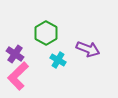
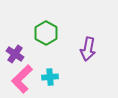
purple arrow: rotated 80 degrees clockwise
cyan cross: moved 8 px left, 17 px down; rotated 35 degrees counterclockwise
pink L-shape: moved 4 px right, 3 px down
